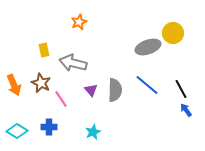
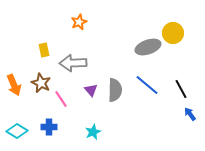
gray arrow: rotated 16 degrees counterclockwise
blue arrow: moved 4 px right, 4 px down
